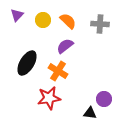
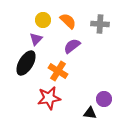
purple triangle: moved 19 px right, 24 px down
purple semicircle: moved 7 px right
black ellipse: moved 1 px left
